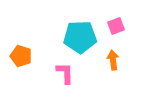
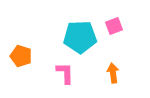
pink square: moved 2 px left
orange arrow: moved 13 px down
